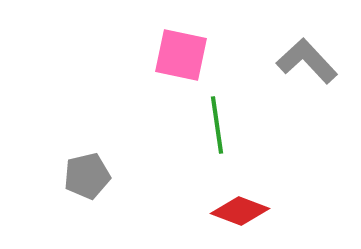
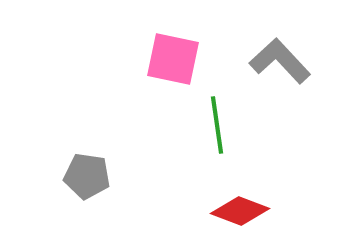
pink square: moved 8 px left, 4 px down
gray L-shape: moved 27 px left
gray pentagon: rotated 21 degrees clockwise
